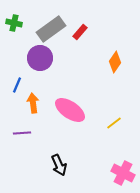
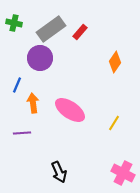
yellow line: rotated 21 degrees counterclockwise
black arrow: moved 7 px down
